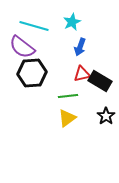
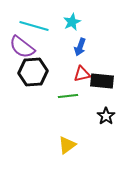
black hexagon: moved 1 px right, 1 px up
black rectangle: moved 2 px right; rotated 25 degrees counterclockwise
yellow triangle: moved 27 px down
